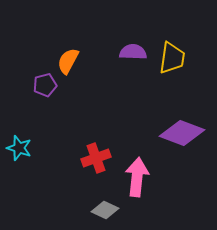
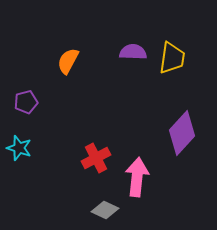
purple pentagon: moved 19 px left, 17 px down
purple diamond: rotated 69 degrees counterclockwise
red cross: rotated 8 degrees counterclockwise
